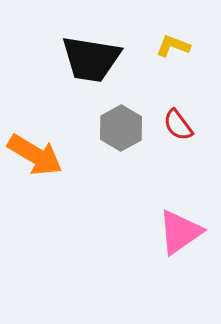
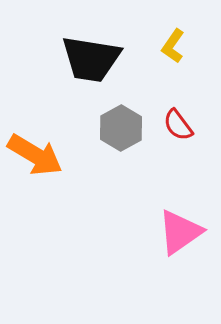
yellow L-shape: rotated 76 degrees counterclockwise
